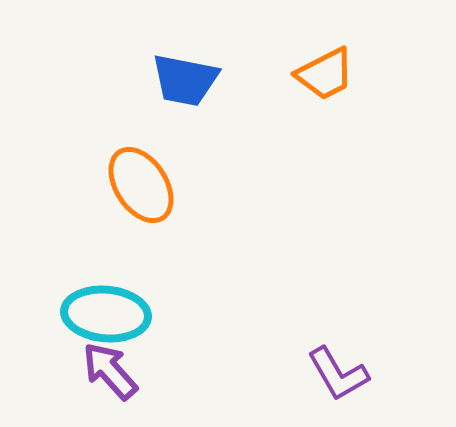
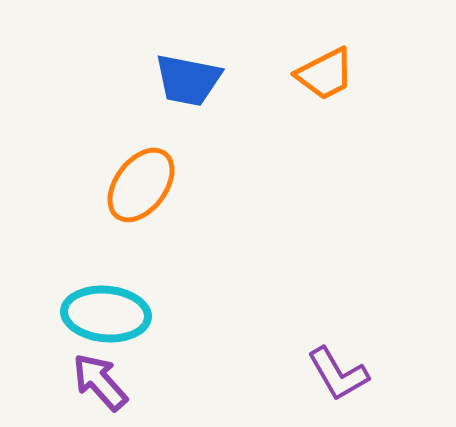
blue trapezoid: moved 3 px right
orange ellipse: rotated 70 degrees clockwise
purple arrow: moved 10 px left, 11 px down
